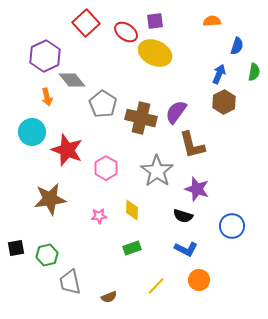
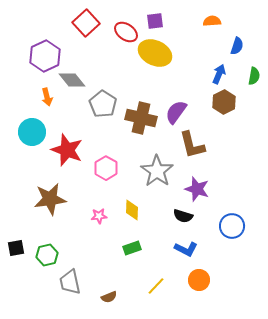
green semicircle: moved 4 px down
